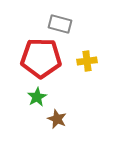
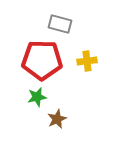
red pentagon: moved 1 px right, 2 px down
green star: rotated 18 degrees clockwise
brown star: rotated 24 degrees clockwise
